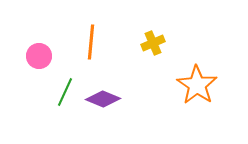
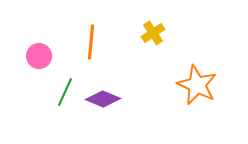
yellow cross: moved 10 px up; rotated 10 degrees counterclockwise
orange star: rotated 9 degrees counterclockwise
